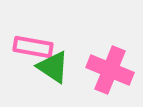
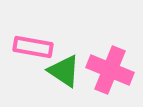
green triangle: moved 11 px right, 4 px down
